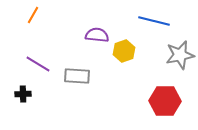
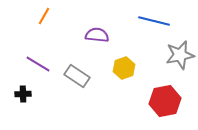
orange line: moved 11 px right, 1 px down
yellow hexagon: moved 17 px down
gray rectangle: rotated 30 degrees clockwise
red hexagon: rotated 12 degrees counterclockwise
